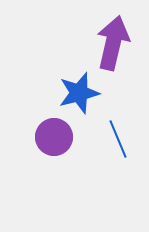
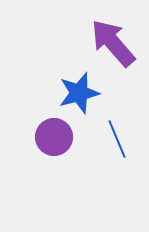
purple arrow: rotated 54 degrees counterclockwise
blue line: moved 1 px left
